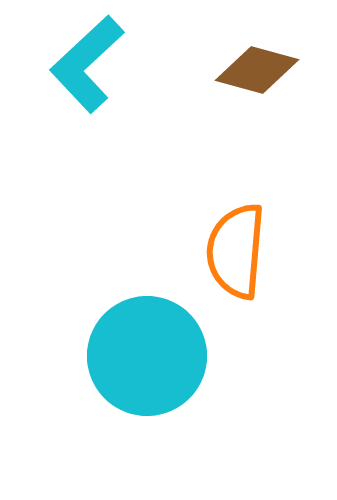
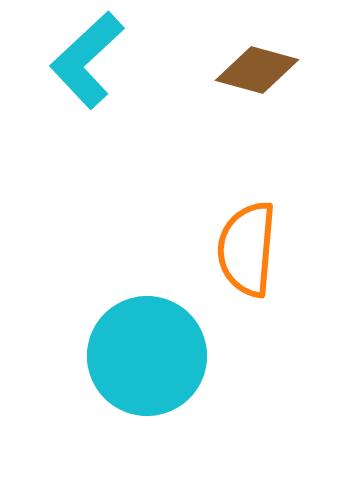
cyan L-shape: moved 4 px up
orange semicircle: moved 11 px right, 2 px up
